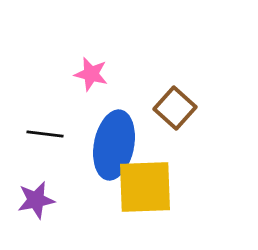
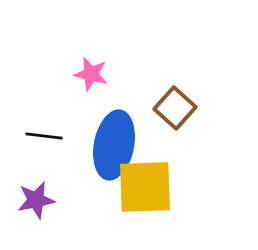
black line: moved 1 px left, 2 px down
